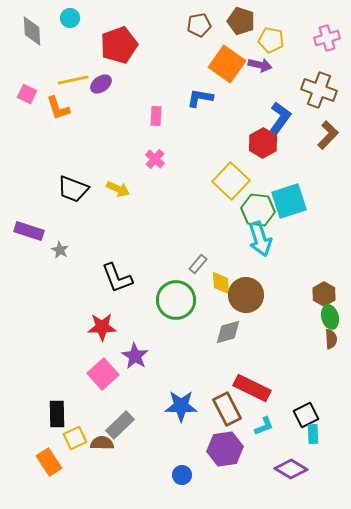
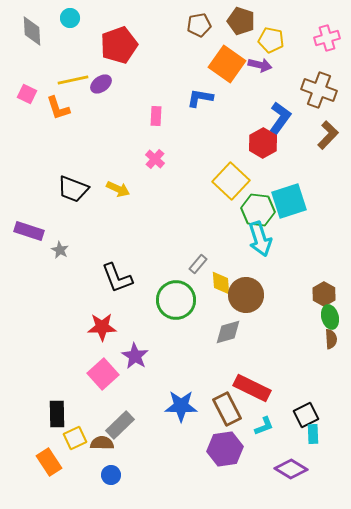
blue circle at (182, 475): moved 71 px left
